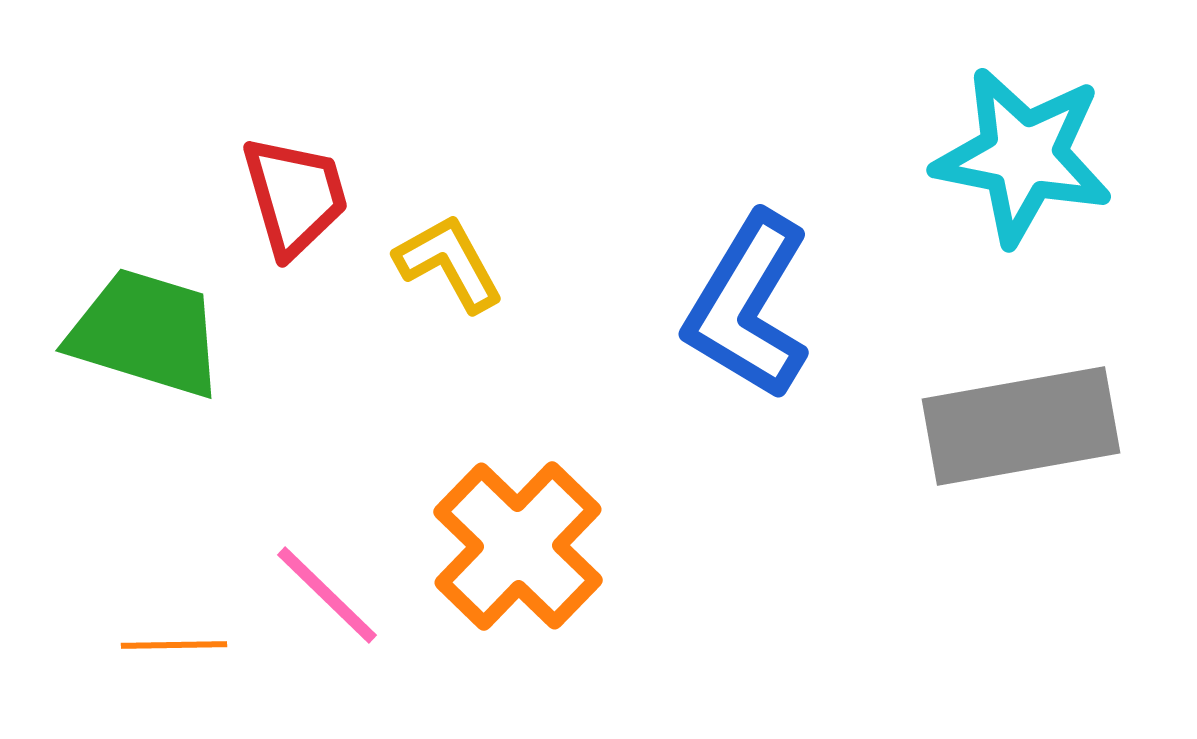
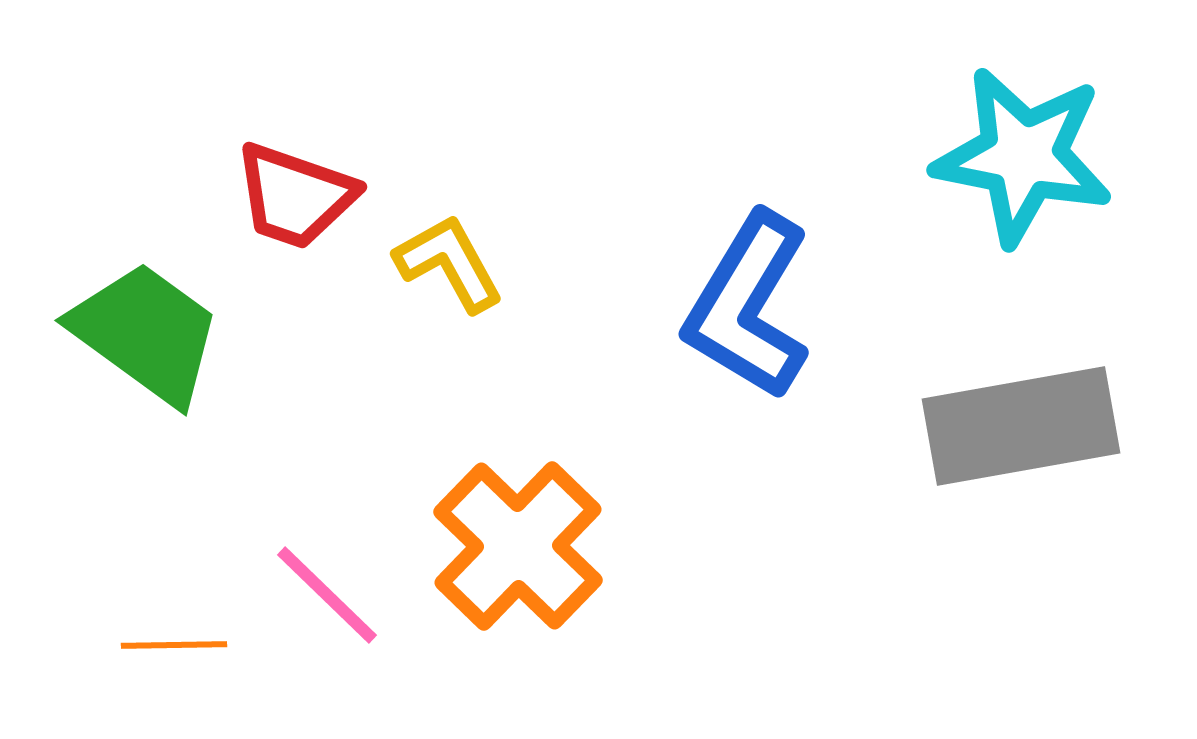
red trapezoid: rotated 125 degrees clockwise
green trapezoid: rotated 19 degrees clockwise
